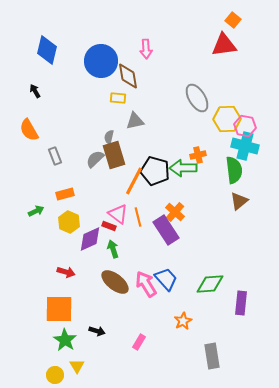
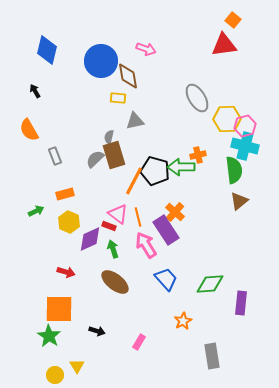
pink arrow at (146, 49): rotated 66 degrees counterclockwise
pink hexagon at (245, 126): rotated 25 degrees counterclockwise
green arrow at (183, 168): moved 2 px left, 1 px up
pink arrow at (146, 284): moved 39 px up
green star at (65, 340): moved 16 px left, 4 px up
